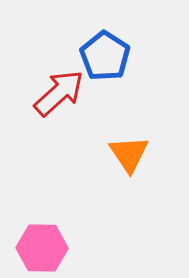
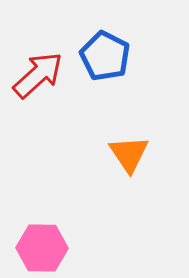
blue pentagon: rotated 6 degrees counterclockwise
red arrow: moved 21 px left, 18 px up
